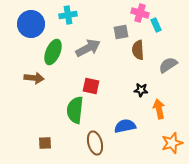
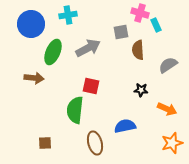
orange arrow: moved 8 px right; rotated 126 degrees clockwise
